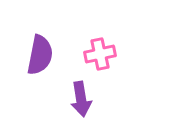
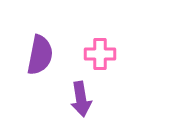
pink cross: rotated 12 degrees clockwise
